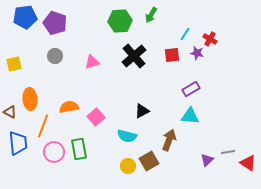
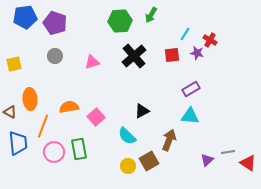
red cross: moved 1 px down
cyan semicircle: rotated 30 degrees clockwise
